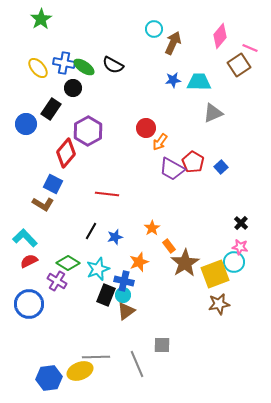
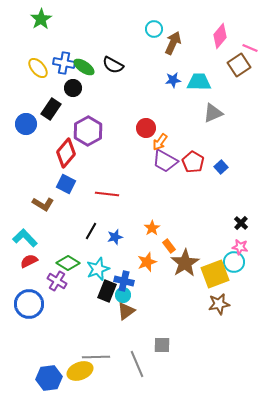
purple trapezoid at (172, 169): moved 7 px left, 8 px up
blue square at (53, 184): moved 13 px right
orange star at (139, 262): moved 8 px right
black rectangle at (106, 295): moved 1 px right, 4 px up
